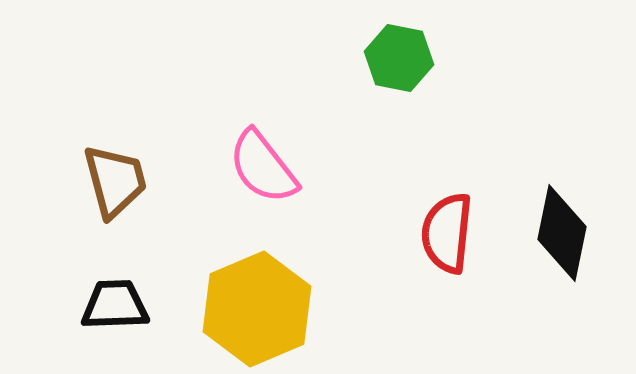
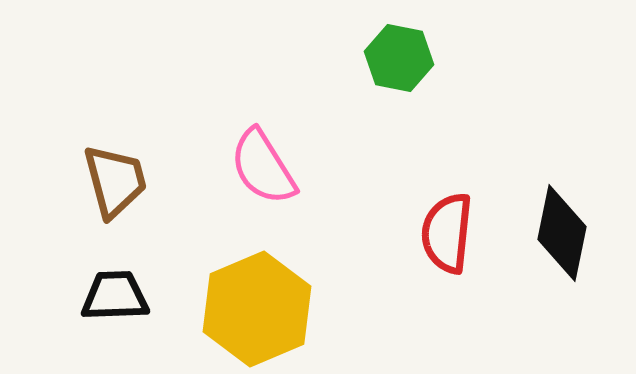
pink semicircle: rotated 6 degrees clockwise
black trapezoid: moved 9 px up
